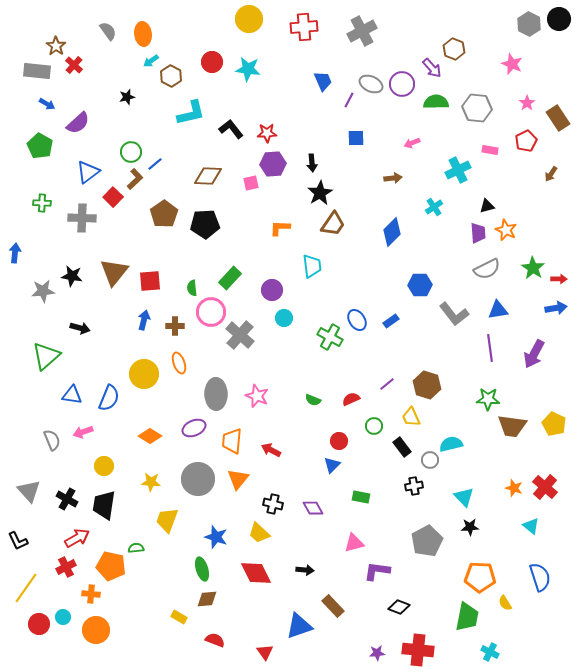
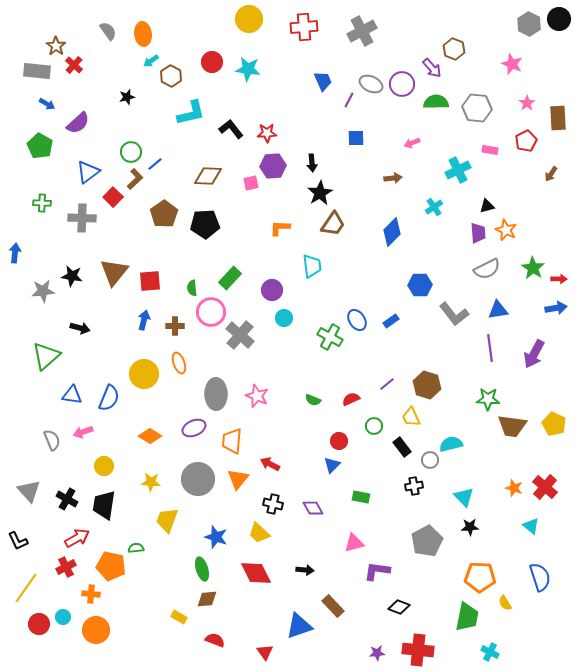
brown rectangle at (558, 118): rotated 30 degrees clockwise
purple hexagon at (273, 164): moved 2 px down
red arrow at (271, 450): moved 1 px left, 14 px down
